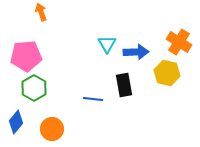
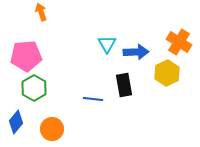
yellow hexagon: rotated 20 degrees clockwise
